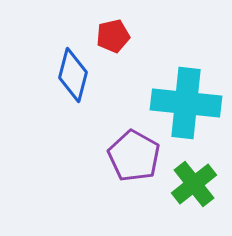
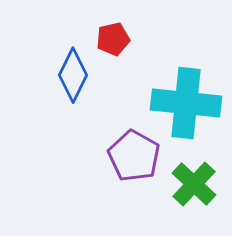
red pentagon: moved 3 px down
blue diamond: rotated 12 degrees clockwise
green cross: rotated 9 degrees counterclockwise
